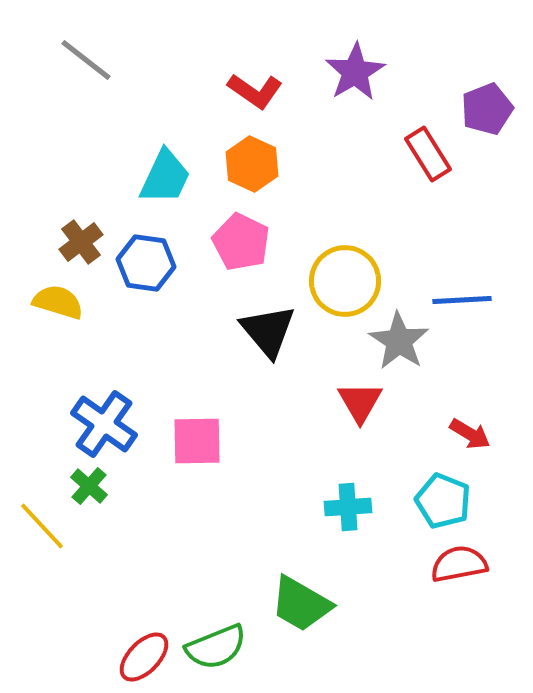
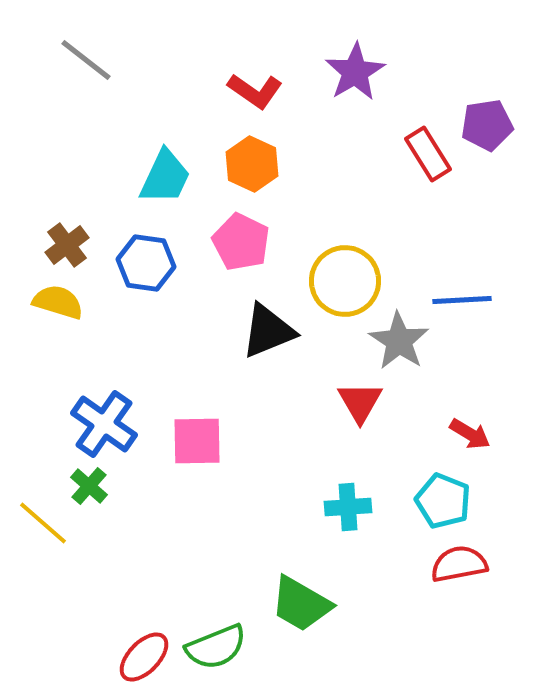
purple pentagon: moved 16 px down; rotated 12 degrees clockwise
brown cross: moved 14 px left, 3 px down
black triangle: rotated 48 degrees clockwise
yellow line: moved 1 px right, 3 px up; rotated 6 degrees counterclockwise
